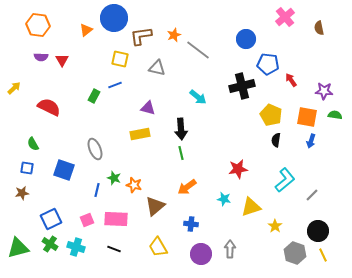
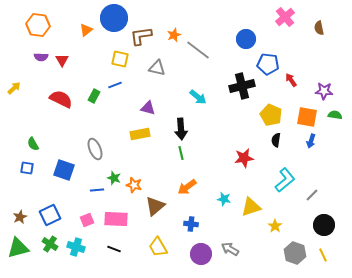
red semicircle at (49, 107): moved 12 px right, 8 px up
red star at (238, 169): moved 6 px right, 11 px up
blue line at (97, 190): rotated 72 degrees clockwise
brown star at (22, 193): moved 2 px left, 24 px down; rotated 16 degrees counterclockwise
blue square at (51, 219): moved 1 px left, 4 px up
black circle at (318, 231): moved 6 px right, 6 px up
gray arrow at (230, 249): rotated 60 degrees counterclockwise
